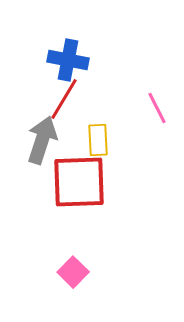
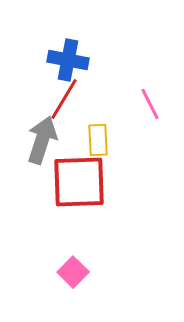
pink line: moved 7 px left, 4 px up
